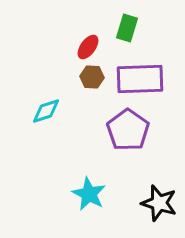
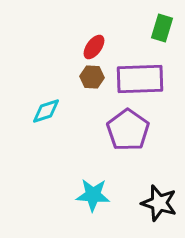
green rectangle: moved 35 px right
red ellipse: moved 6 px right
cyan star: moved 4 px right, 1 px down; rotated 24 degrees counterclockwise
